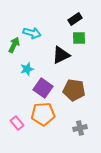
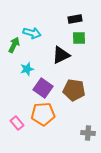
black rectangle: rotated 24 degrees clockwise
gray cross: moved 8 px right, 5 px down; rotated 16 degrees clockwise
